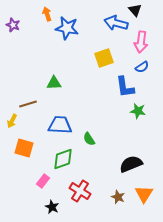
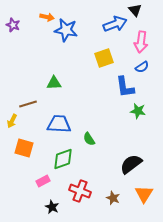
orange arrow: moved 3 px down; rotated 120 degrees clockwise
blue arrow: moved 1 px left, 1 px down; rotated 145 degrees clockwise
blue star: moved 1 px left, 2 px down
blue trapezoid: moved 1 px left, 1 px up
black semicircle: rotated 15 degrees counterclockwise
pink rectangle: rotated 24 degrees clockwise
red cross: rotated 10 degrees counterclockwise
brown star: moved 5 px left, 1 px down
